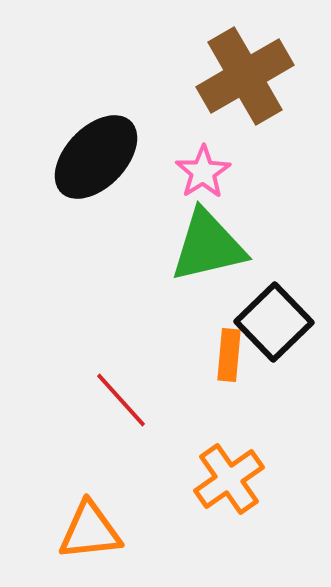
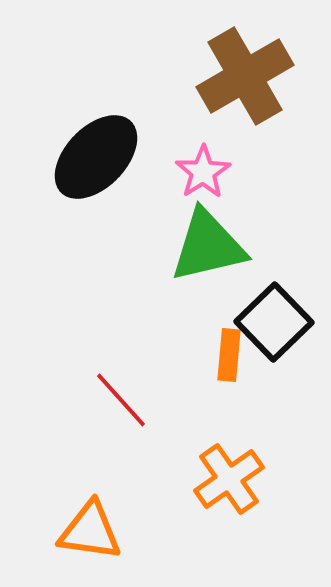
orange triangle: rotated 14 degrees clockwise
